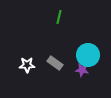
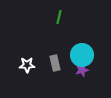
cyan circle: moved 6 px left
gray rectangle: rotated 42 degrees clockwise
purple star: rotated 24 degrees counterclockwise
